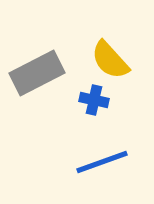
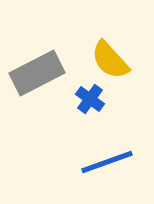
blue cross: moved 4 px left, 1 px up; rotated 24 degrees clockwise
blue line: moved 5 px right
